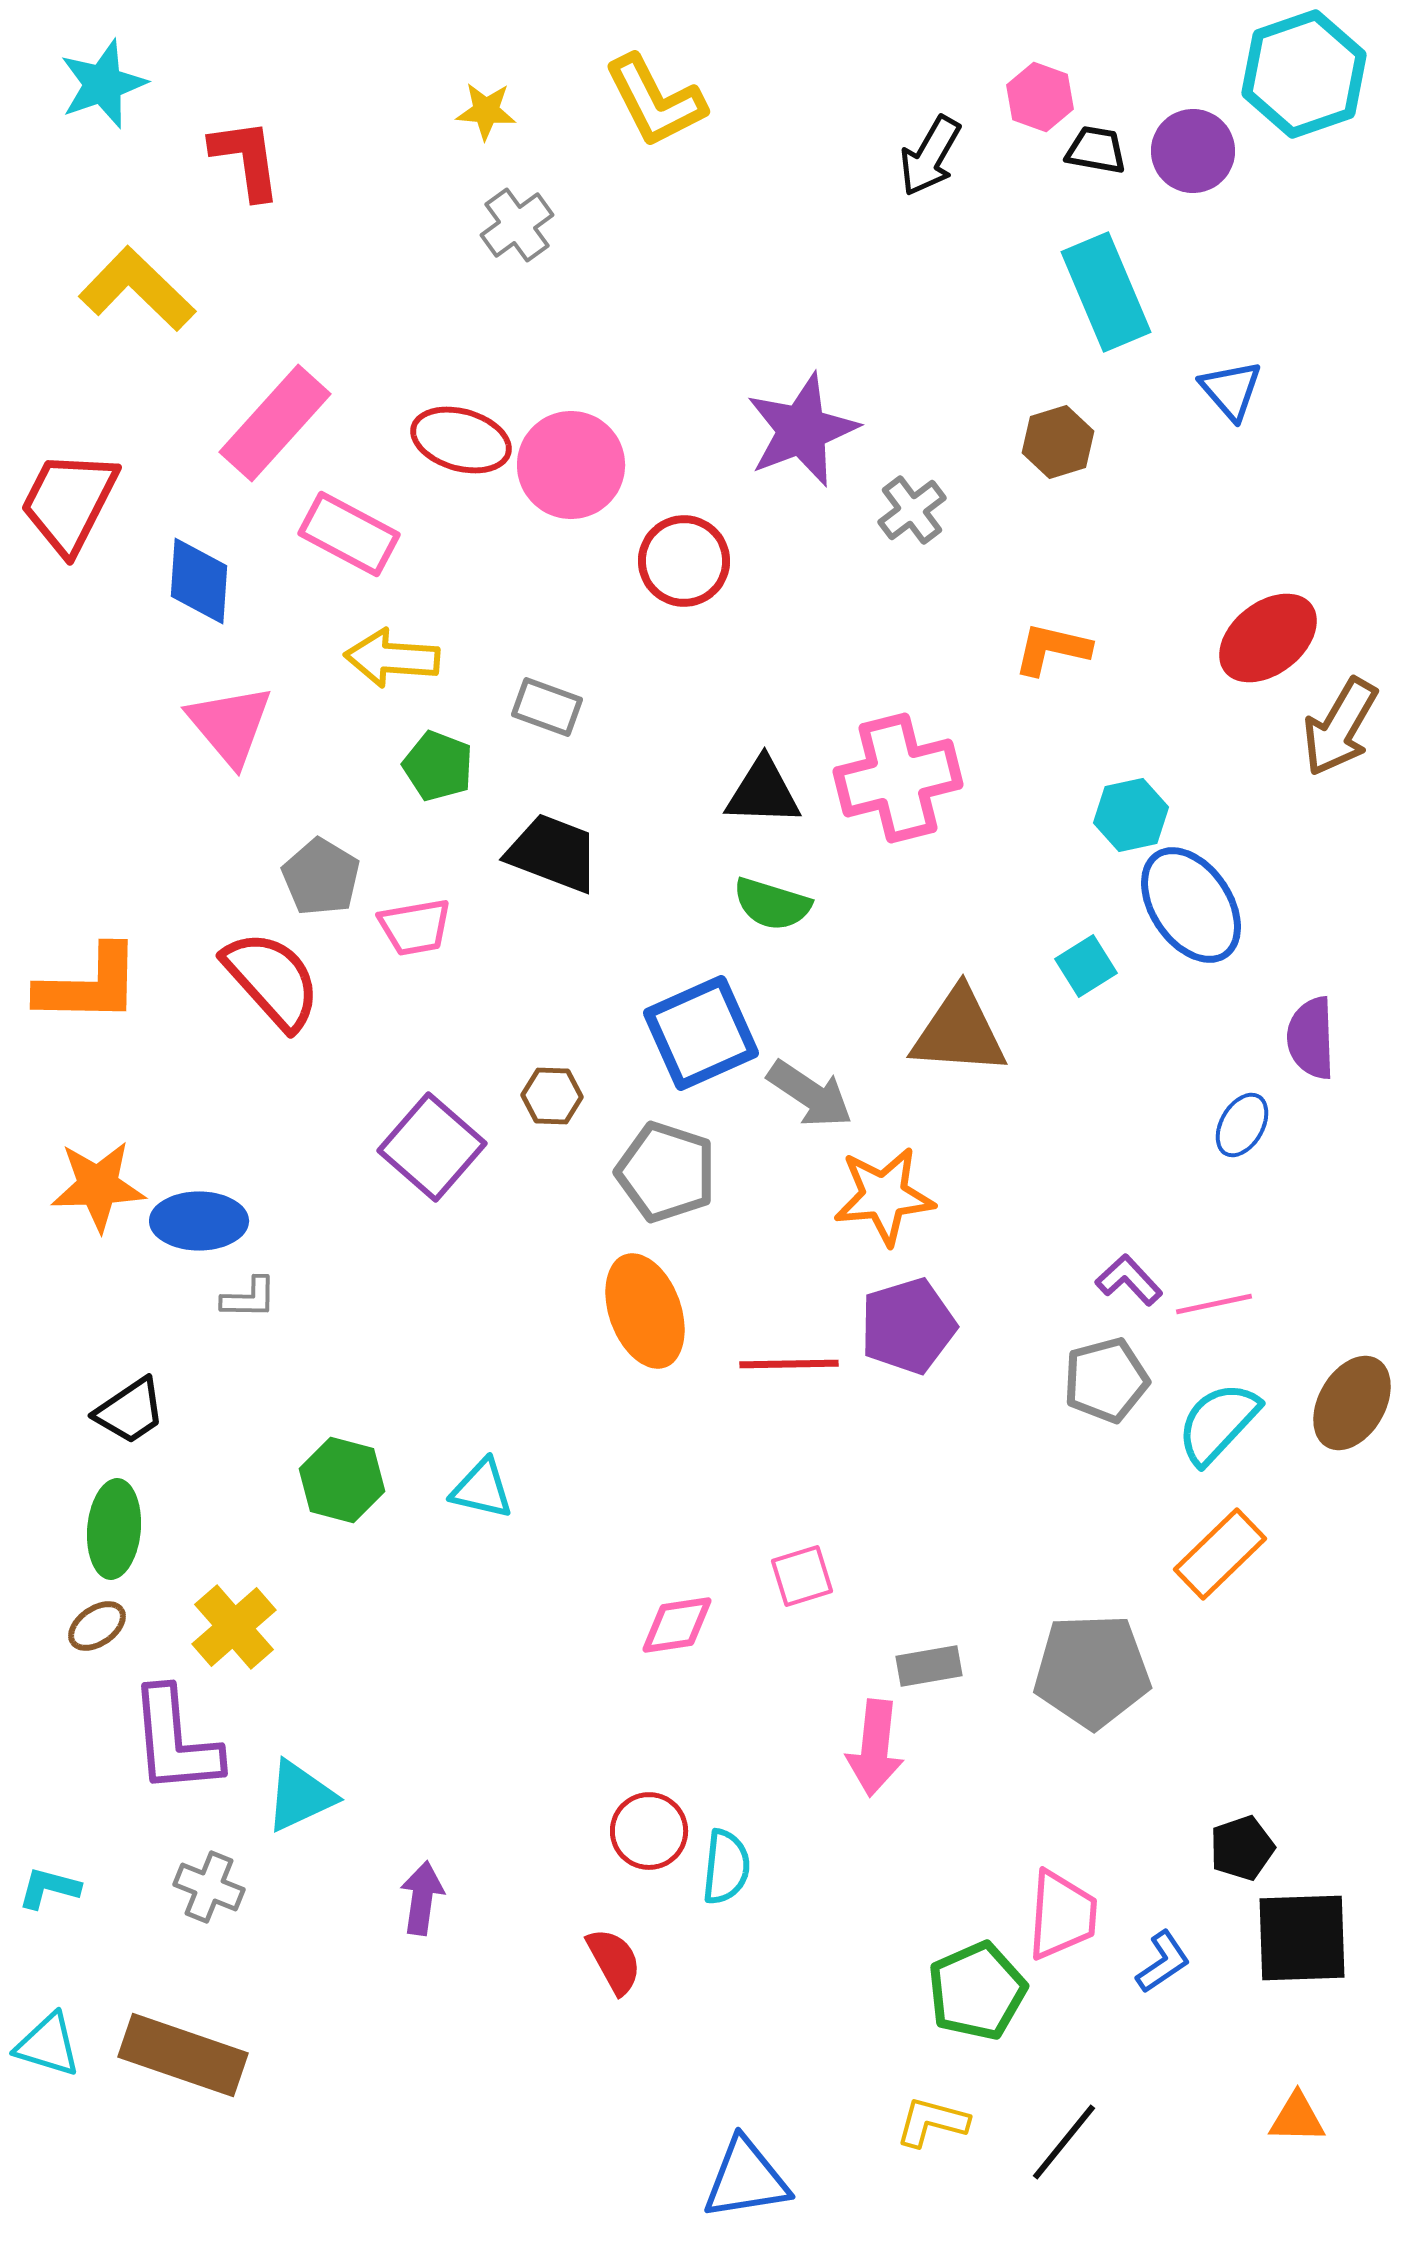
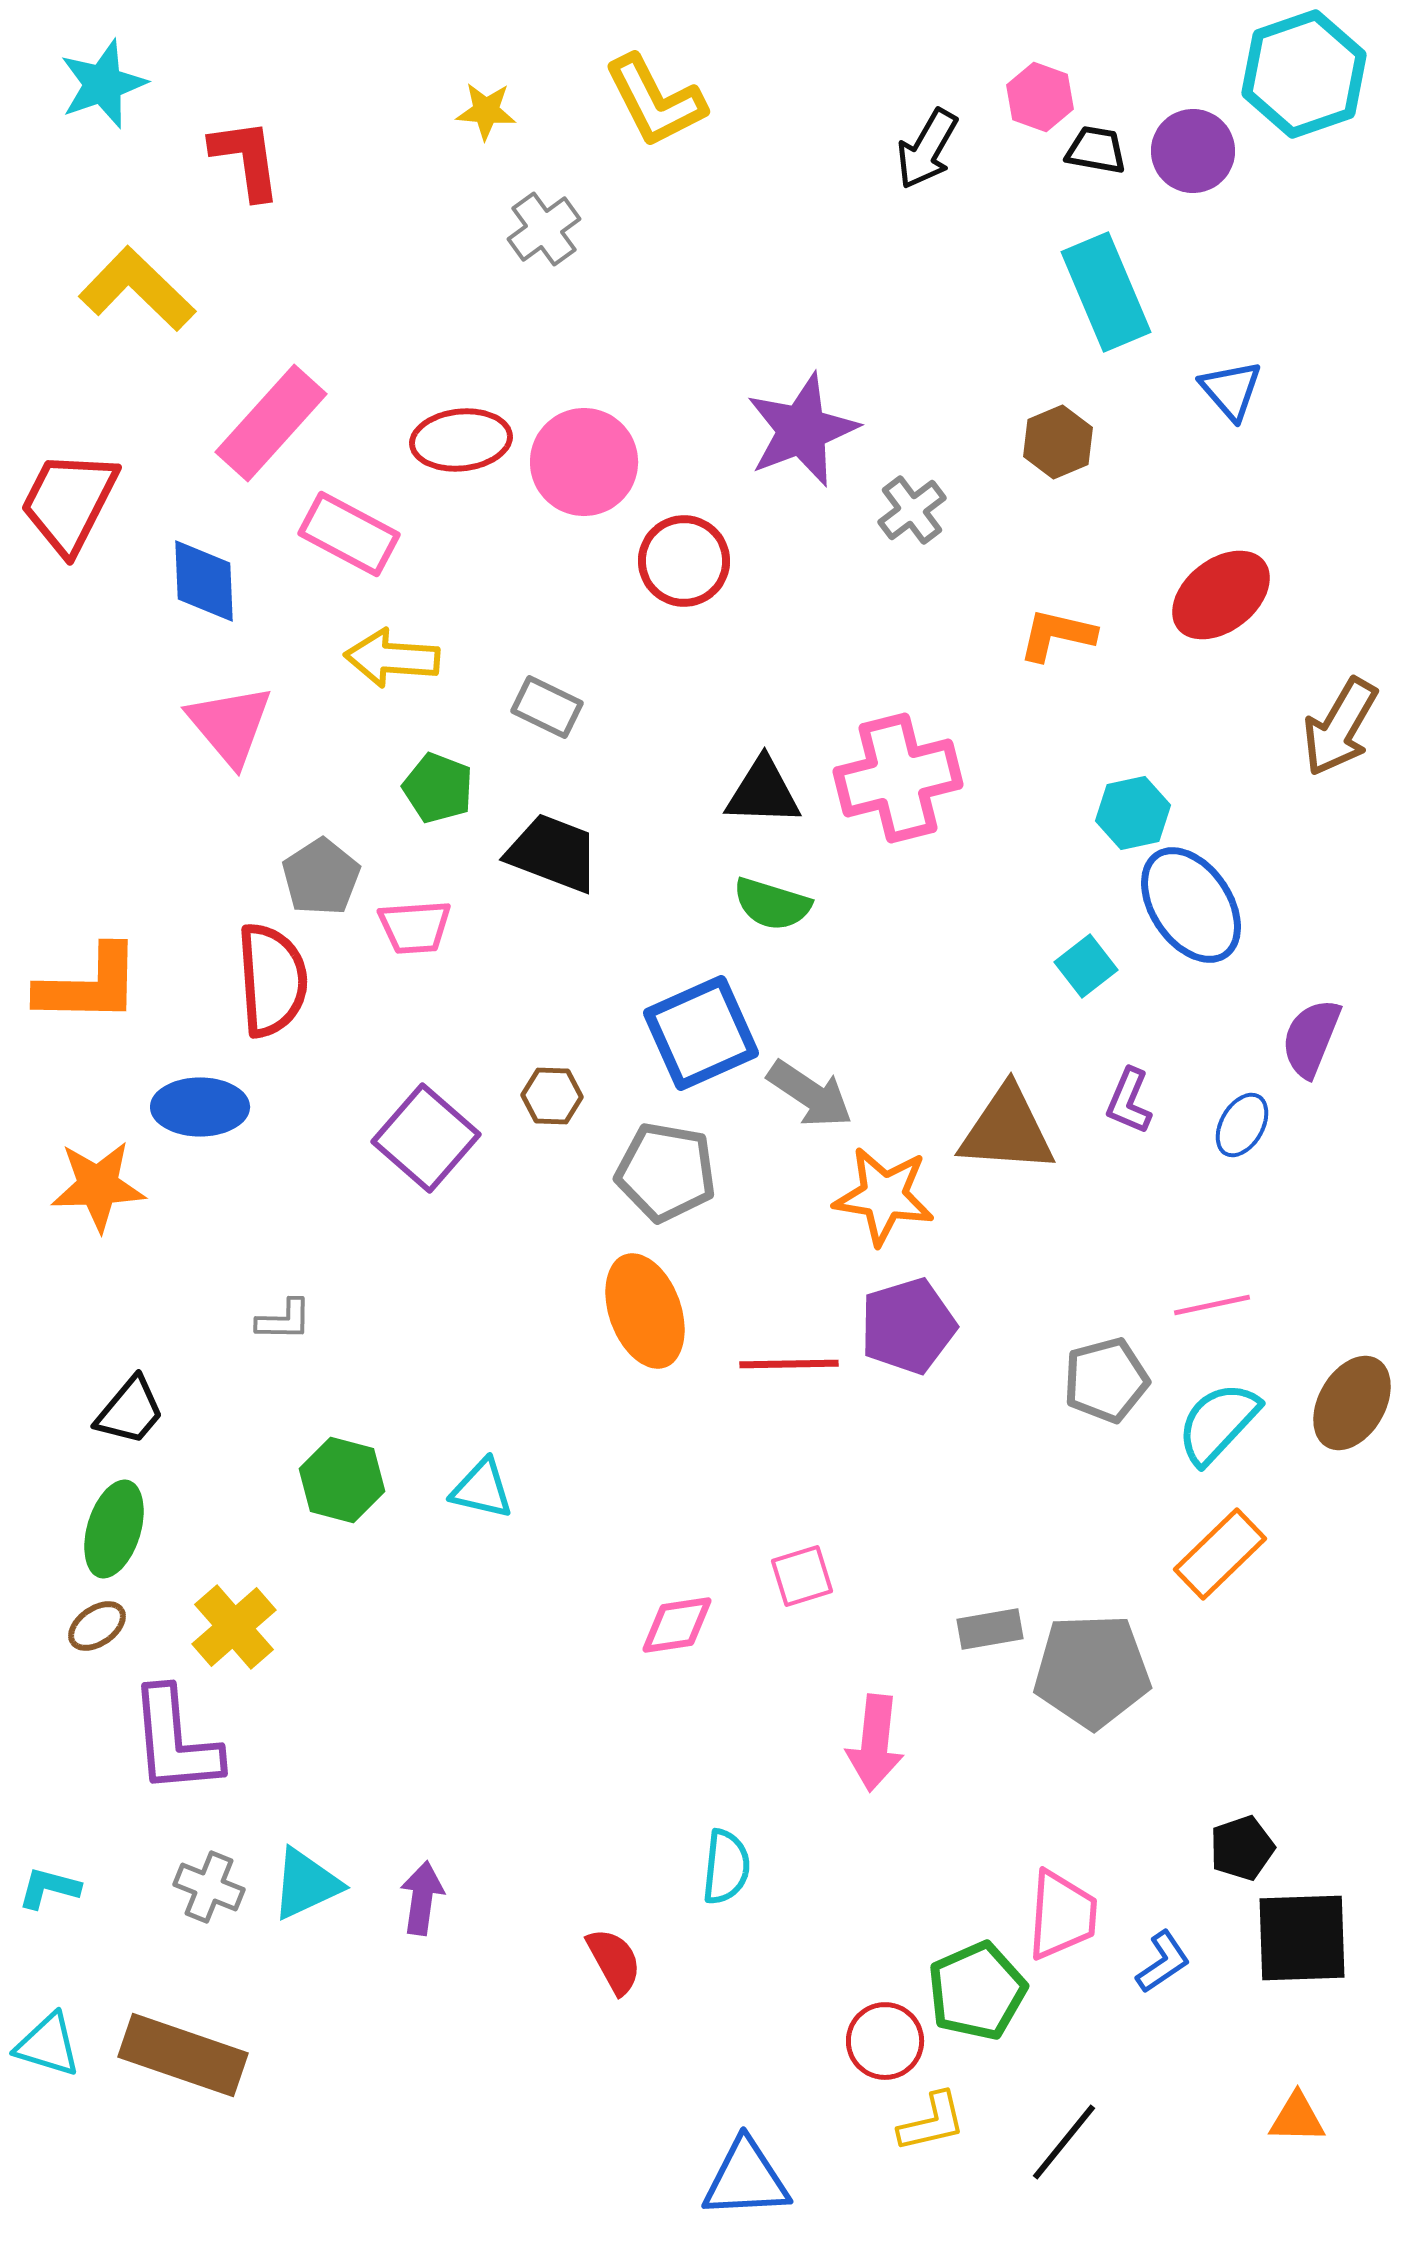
black arrow at (930, 156): moved 3 px left, 7 px up
gray cross at (517, 225): moved 27 px right, 4 px down
pink rectangle at (275, 423): moved 4 px left
red ellipse at (461, 440): rotated 22 degrees counterclockwise
brown hexagon at (1058, 442): rotated 6 degrees counterclockwise
pink circle at (571, 465): moved 13 px right, 3 px up
blue diamond at (199, 581): moved 5 px right; rotated 6 degrees counterclockwise
red ellipse at (1268, 638): moved 47 px left, 43 px up
orange L-shape at (1052, 649): moved 5 px right, 14 px up
gray rectangle at (547, 707): rotated 6 degrees clockwise
green pentagon at (438, 766): moved 22 px down
cyan hexagon at (1131, 815): moved 2 px right, 2 px up
gray pentagon at (321, 877): rotated 8 degrees clockwise
pink trapezoid at (415, 927): rotated 6 degrees clockwise
cyan square at (1086, 966): rotated 6 degrees counterclockwise
red semicircle at (272, 980): rotated 38 degrees clockwise
brown triangle at (959, 1032): moved 48 px right, 98 px down
purple semicircle at (1311, 1038): rotated 24 degrees clockwise
purple square at (432, 1147): moved 6 px left, 9 px up
gray pentagon at (666, 1172): rotated 8 degrees counterclockwise
orange star at (884, 1196): rotated 14 degrees clockwise
blue ellipse at (199, 1221): moved 1 px right, 114 px up
purple L-shape at (1129, 1280): moved 179 px up; rotated 114 degrees counterclockwise
gray L-shape at (249, 1298): moved 35 px right, 22 px down
pink line at (1214, 1304): moved 2 px left, 1 px down
black trapezoid at (130, 1411): rotated 16 degrees counterclockwise
green ellipse at (114, 1529): rotated 12 degrees clockwise
gray rectangle at (929, 1666): moved 61 px right, 37 px up
pink arrow at (875, 1748): moved 5 px up
cyan triangle at (300, 1796): moved 6 px right, 88 px down
red circle at (649, 1831): moved 236 px right, 210 px down
yellow L-shape at (932, 2122): rotated 152 degrees clockwise
blue triangle at (746, 2179): rotated 6 degrees clockwise
